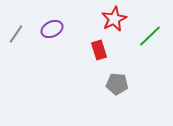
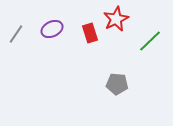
red star: moved 2 px right
green line: moved 5 px down
red rectangle: moved 9 px left, 17 px up
